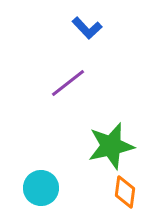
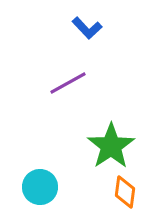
purple line: rotated 9 degrees clockwise
green star: rotated 21 degrees counterclockwise
cyan circle: moved 1 px left, 1 px up
